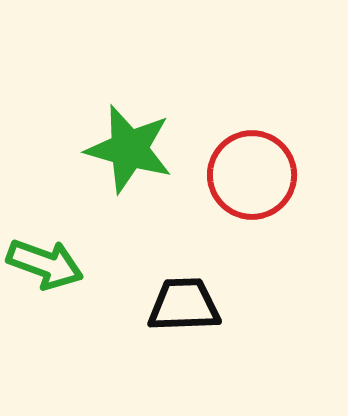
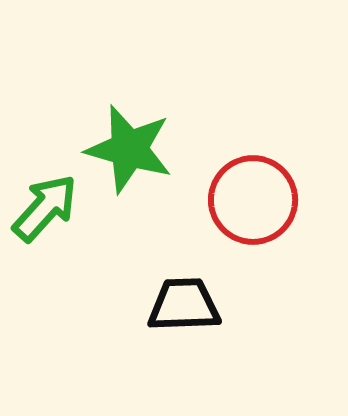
red circle: moved 1 px right, 25 px down
green arrow: moved 56 px up; rotated 68 degrees counterclockwise
